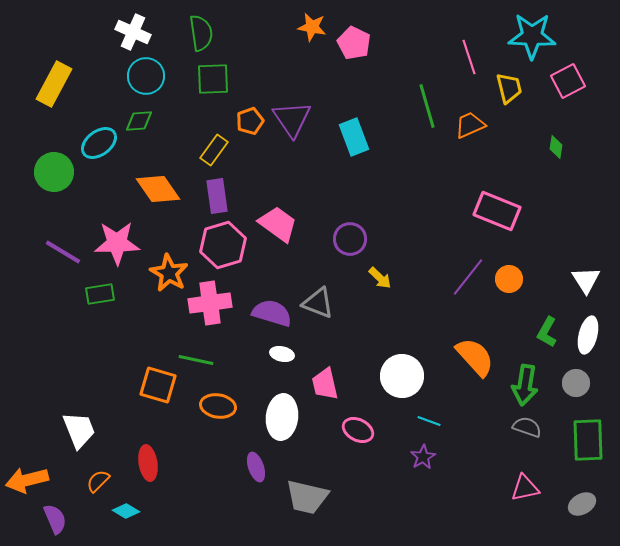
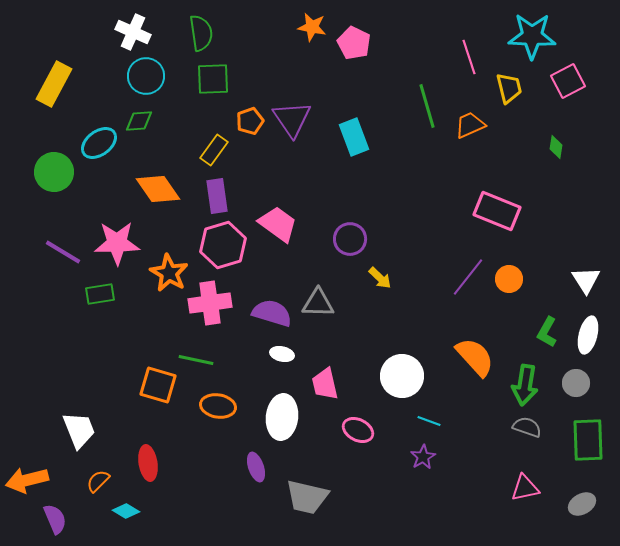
gray triangle at (318, 303): rotated 20 degrees counterclockwise
